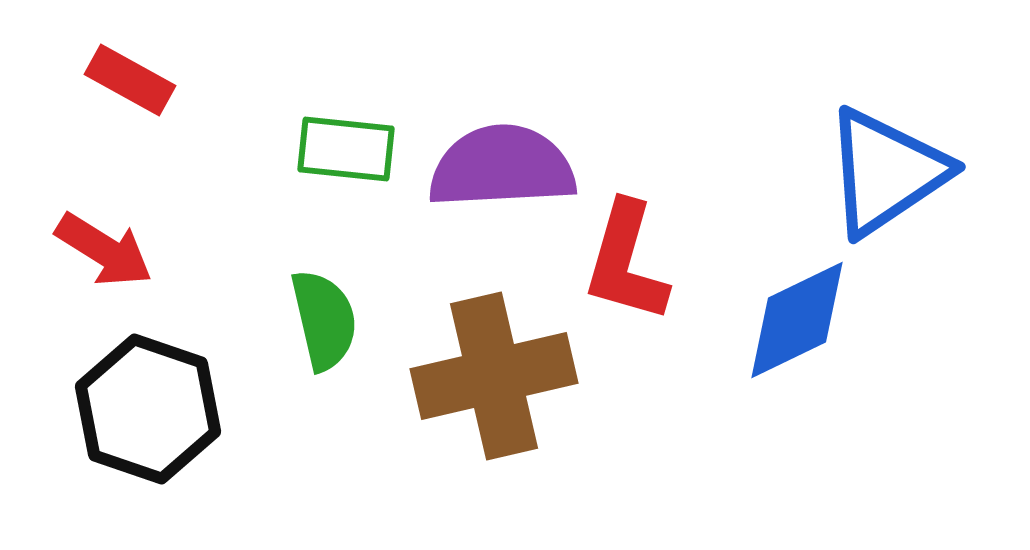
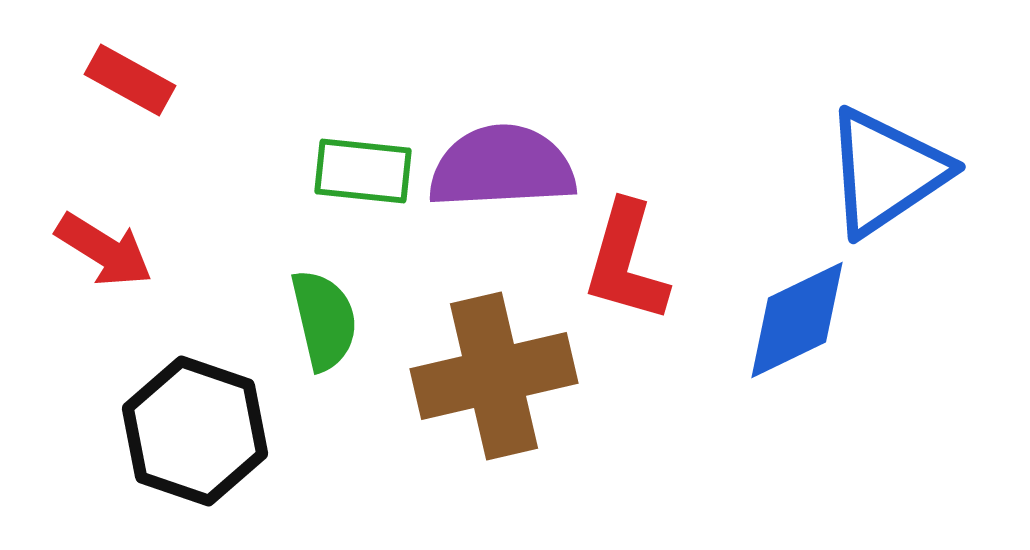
green rectangle: moved 17 px right, 22 px down
black hexagon: moved 47 px right, 22 px down
